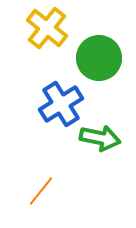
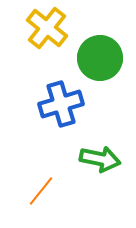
green circle: moved 1 px right
blue cross: rotated 15 degrees clockwise
green arrow: moved 21 px down
